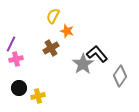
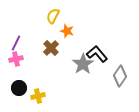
purple line: moved 5 px right, 1 px up
brown cross: rotated 14 degrees counterclockwise
